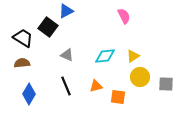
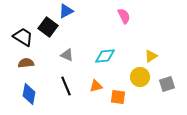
black trapezoid: moved 1 px up
yellow triangle: moved 18 px right
brown semicircle: moved 4 px right
gray square: moved 1 px right; rotated 21 degrees counterclockwise
blue diamond: rotated 20 degrees counterclockwise
